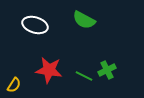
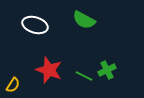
red star: rotated 12 degrees clockwise
yellow semicircle: moved 1 px left
